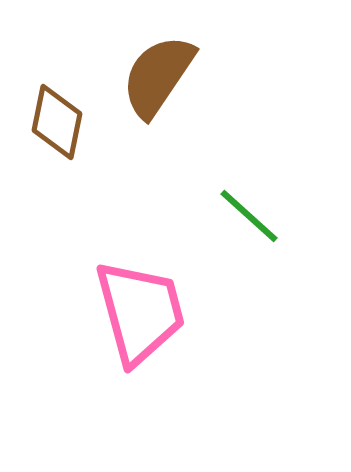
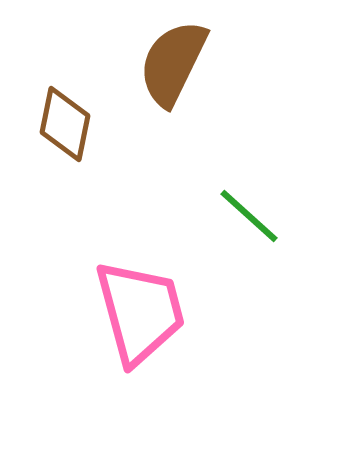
brown semicircle: moved 15 px right, 13 px up; rotated 8 degrees counterclockwise
brown diamond: moved 8 px right, 2 px down
